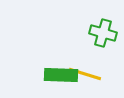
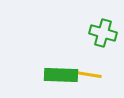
yellow line: rotated 8 degrees counterclockwise
